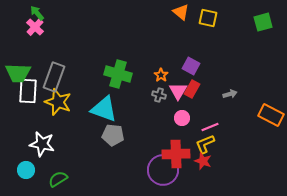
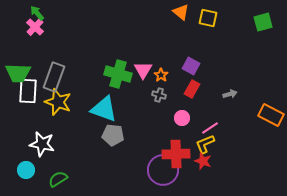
pink triangle: moved 35 px left, 21 px up
pink line: moved 1 px down; rotated 12 degrees counterclockwise
